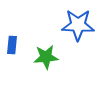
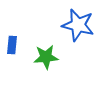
blue star: rotated 12 degrees clockwise
